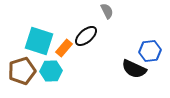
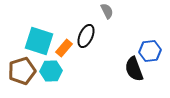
black ellipse: rotated 25 degrees counterclockwise
black semicircle: rotated 45 degrees clockwise
